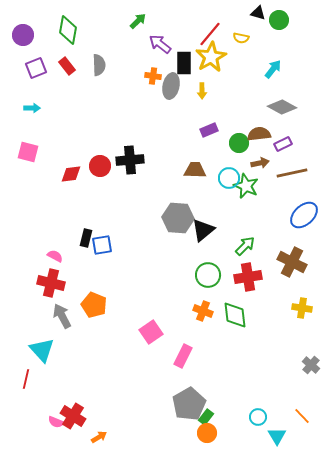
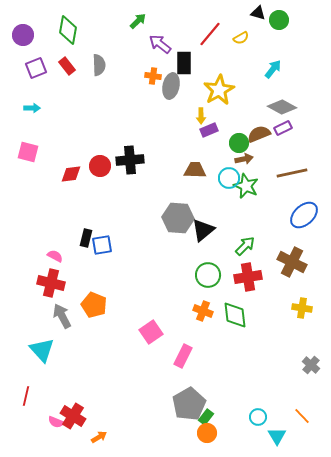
yellow semicircle at (241, 38): rotated 42 degrees counterclockwise
yellow star at (211, 57): moved 8 px right, 33 px down
yellow arrow at (202, 91): moved 1 px left, 25 px down
brown semicircle at (259, 134): rotated 15 degrees counterclockwise
purple rectangle at (283, 144): moved 16 px up
brown arrow at (260, 163): moved 16 px left, 4 px up
red line at (26, 379): moved 17 px down
